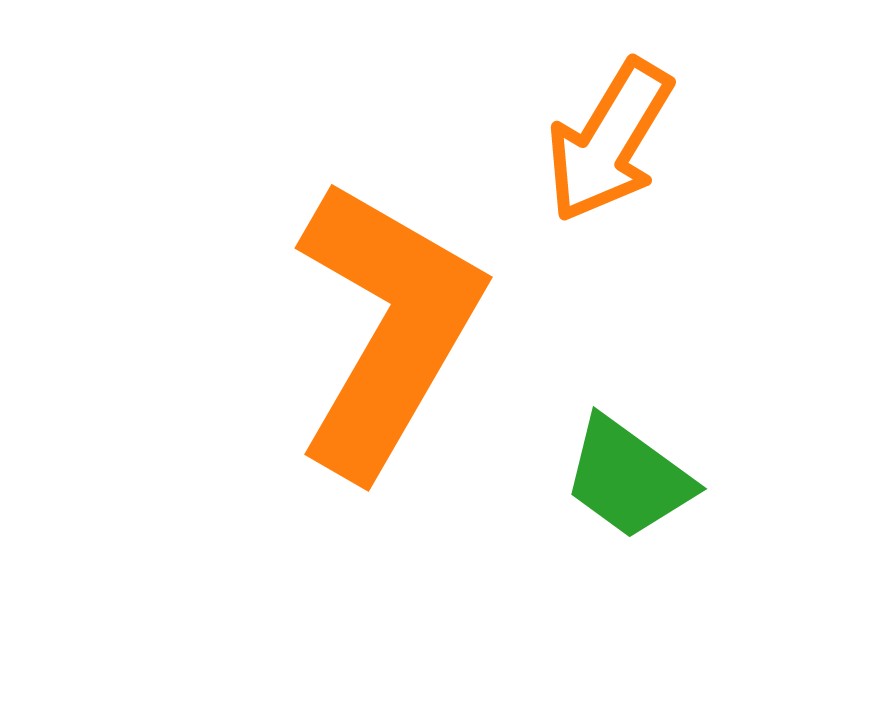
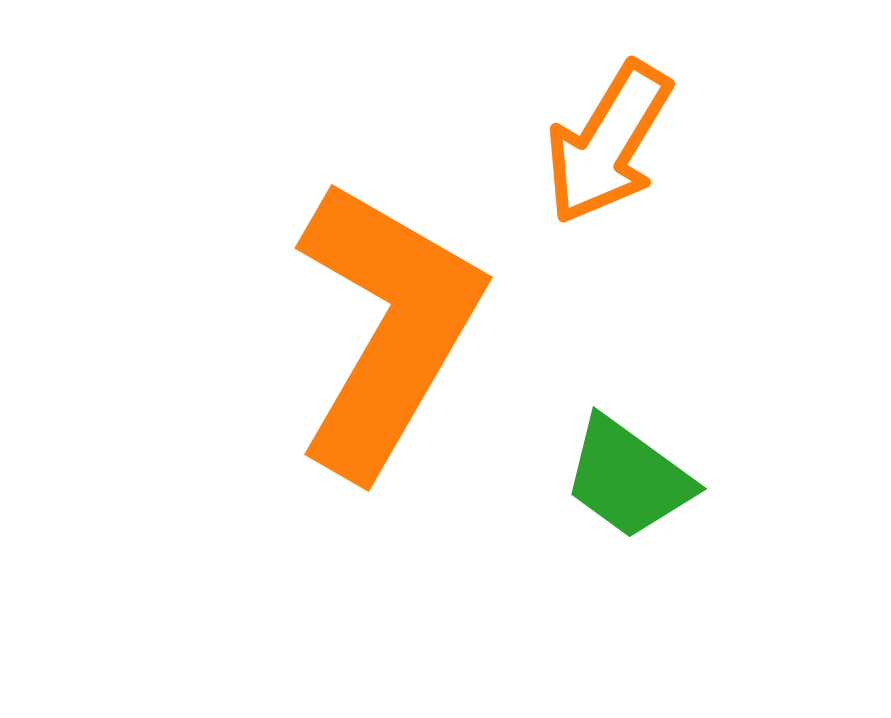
orange arrow: moved 1 px left, 2 px down
